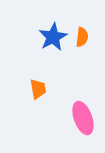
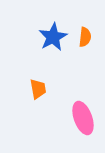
orange semicircle: moved 3 px right
